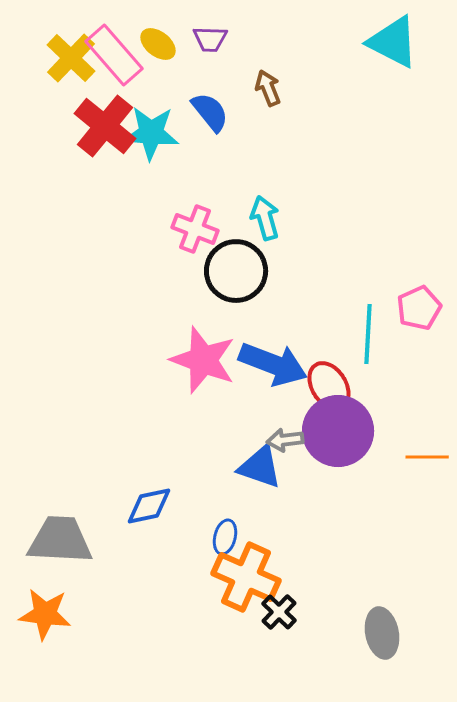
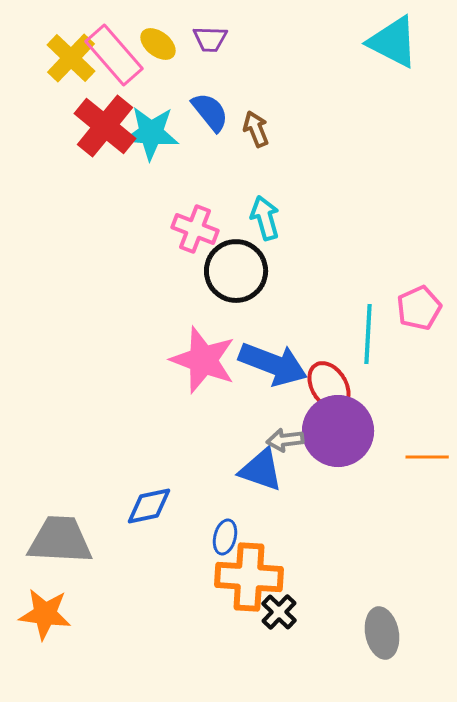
brown arrow: moved 12 px left, 41 px down
blue triangle: moved 1 px right, 3 px down
orange cross: moved 3 px right; rotated 20 degrees counterclockwise
